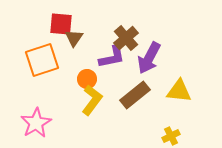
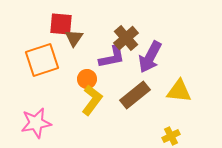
purple arrow: moved 1 px right, 1 px up
pink star: rotated 20 degrees clockwise
